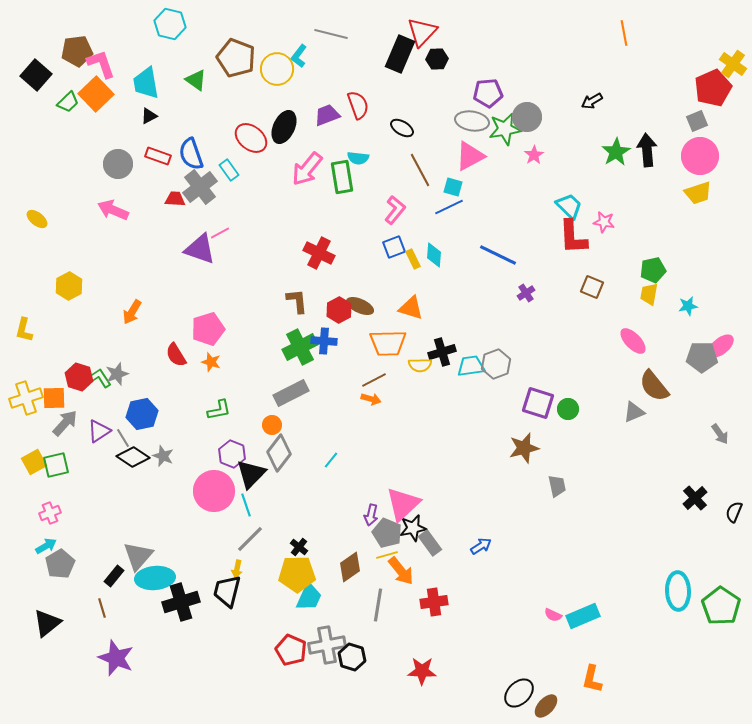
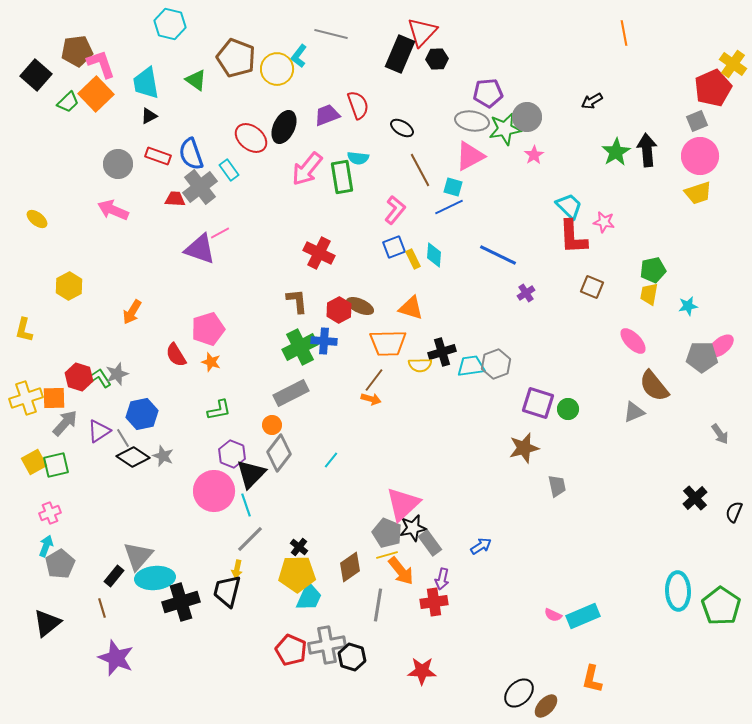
brown line at (374, 380): rotated 25 degrees counterclockwise
purple arrow at (371, 515): moved 71 px right, 64 px down
cyan arrow at (46, 546): rotated 40 degrees counterclockwise
